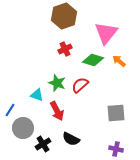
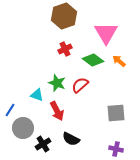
pink triangle: rotated 10 degrees counterclockwise
green diamond: rotated 20 degrees clockwise
